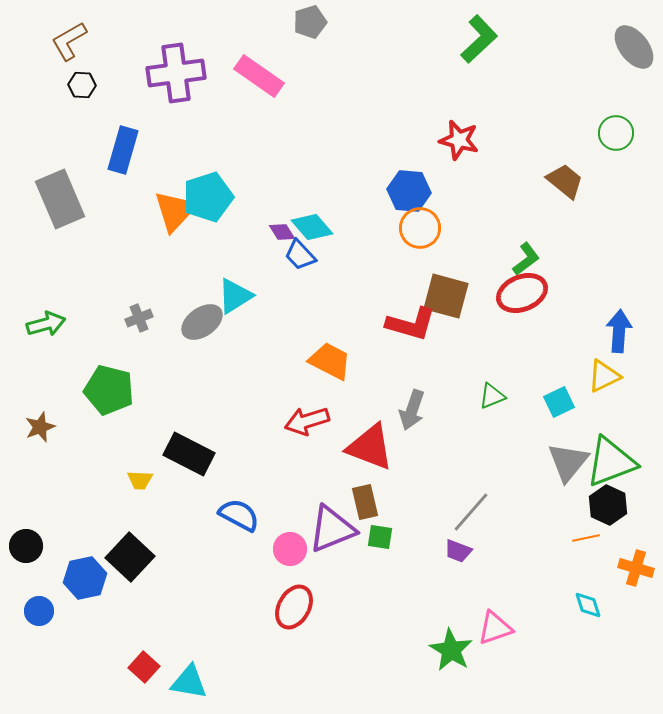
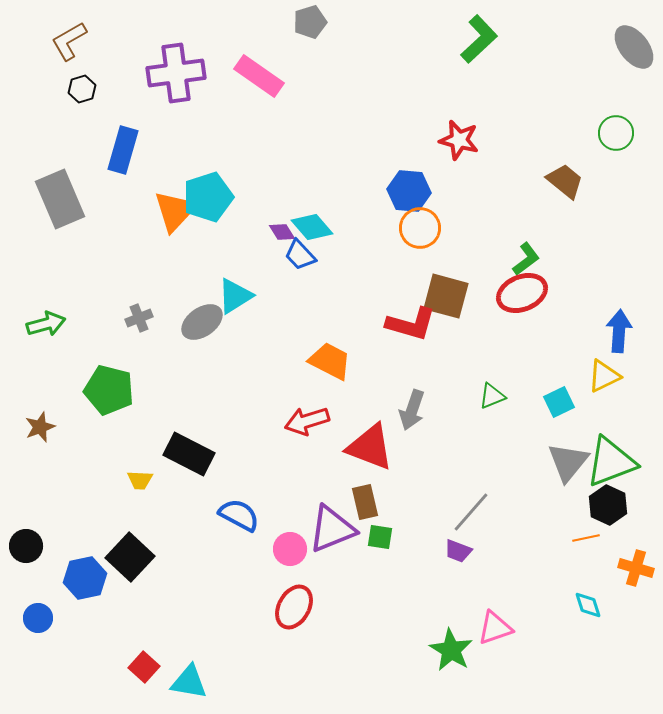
black hexagon at (82, 85): moved 4 px down; rotated 20 degrees counterclockwise
blue circle at (39, 611): moved 1 px left, 7 px down
